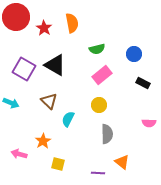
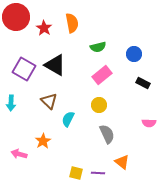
green semicircle: moved 1 px right, 2 px up
cyan arrow: rotated 70 degrees clockwise
gray semicircle: rotated 24 degrees counterclockwise
yellow square: moved 18 px right, 9 px down
